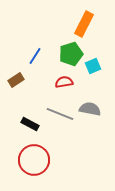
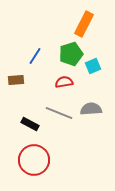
brown rectangle: rotated 28 degrees clockwise
gray semicircle: moved 1 px right; rotated 15 degrees counterclockwise
gray line: moved 1 px left, 1 px up
